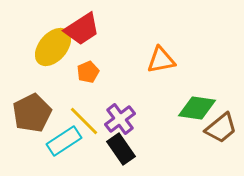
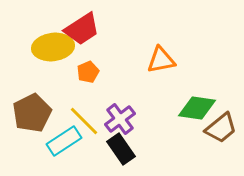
yellow ellipse: rotated 42 degrees clockwise
